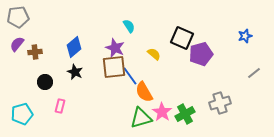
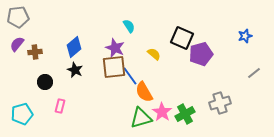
black star: moved 2 px up
